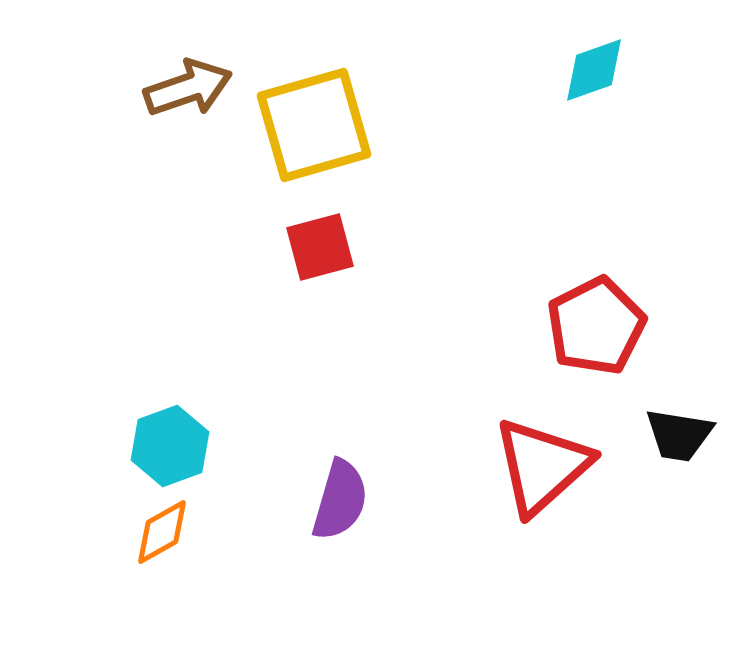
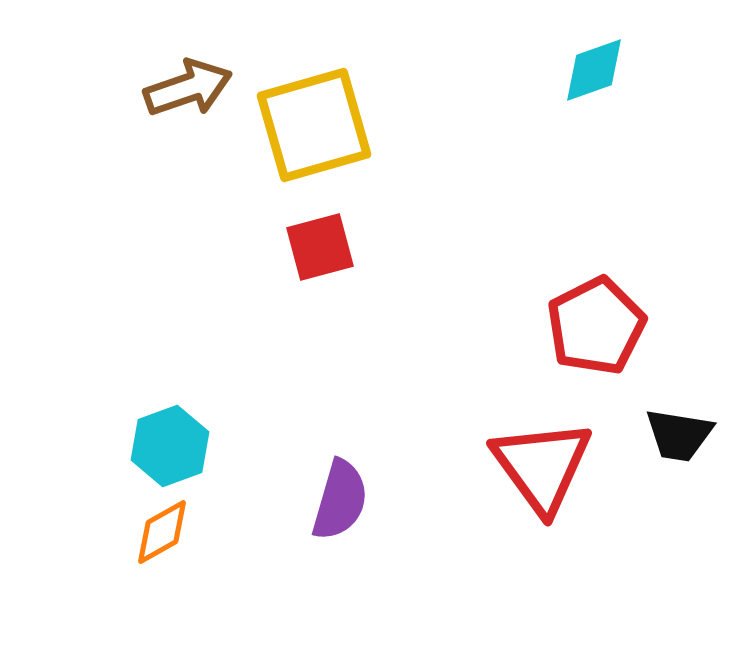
red triangle: rotated 24 degrees counterclockwise
